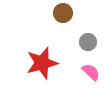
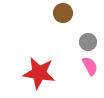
red star: moved 3 px left, 10 px down; rotated 24 degrees clockwise
pink semicircle: moved 1 px left, 6 px up; rotated 18 degrees clockwise
